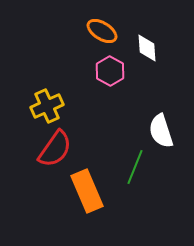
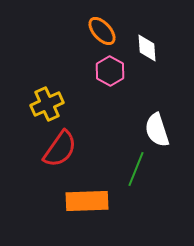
orange ellipse: rotated 16 degrees clockwise
yellow cross: moved 2 px up
white semicircle: moved 4 px left, 1 px up
red semicircle: moved 5 px right
green line: moved 1 px right, 2 px down
orange rectangle: moved 10 px down; rotated 69 degrees counterclockwise
